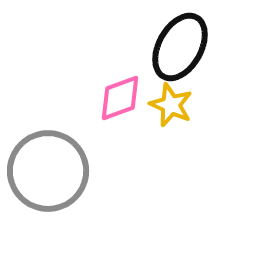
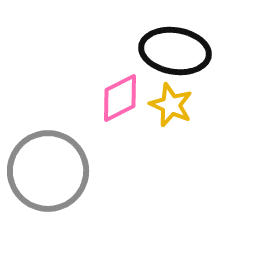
black ellipse: moved 5 px left, 4 px down; rotated 70 degrees clockwise
pink diamond: rotated 6 degrees counterclockwise
